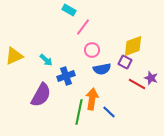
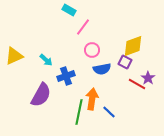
purple star: moved 3 px left; rotated 16 degrees clockwise
